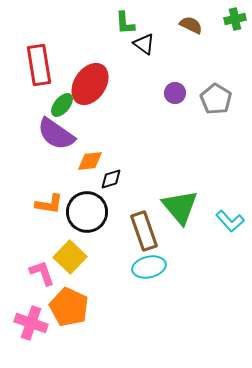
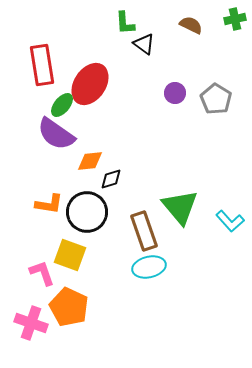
red rectangle: moved 3 px right
yellow square: moved 2 px up; rotated 24 degrees counterclockwise
